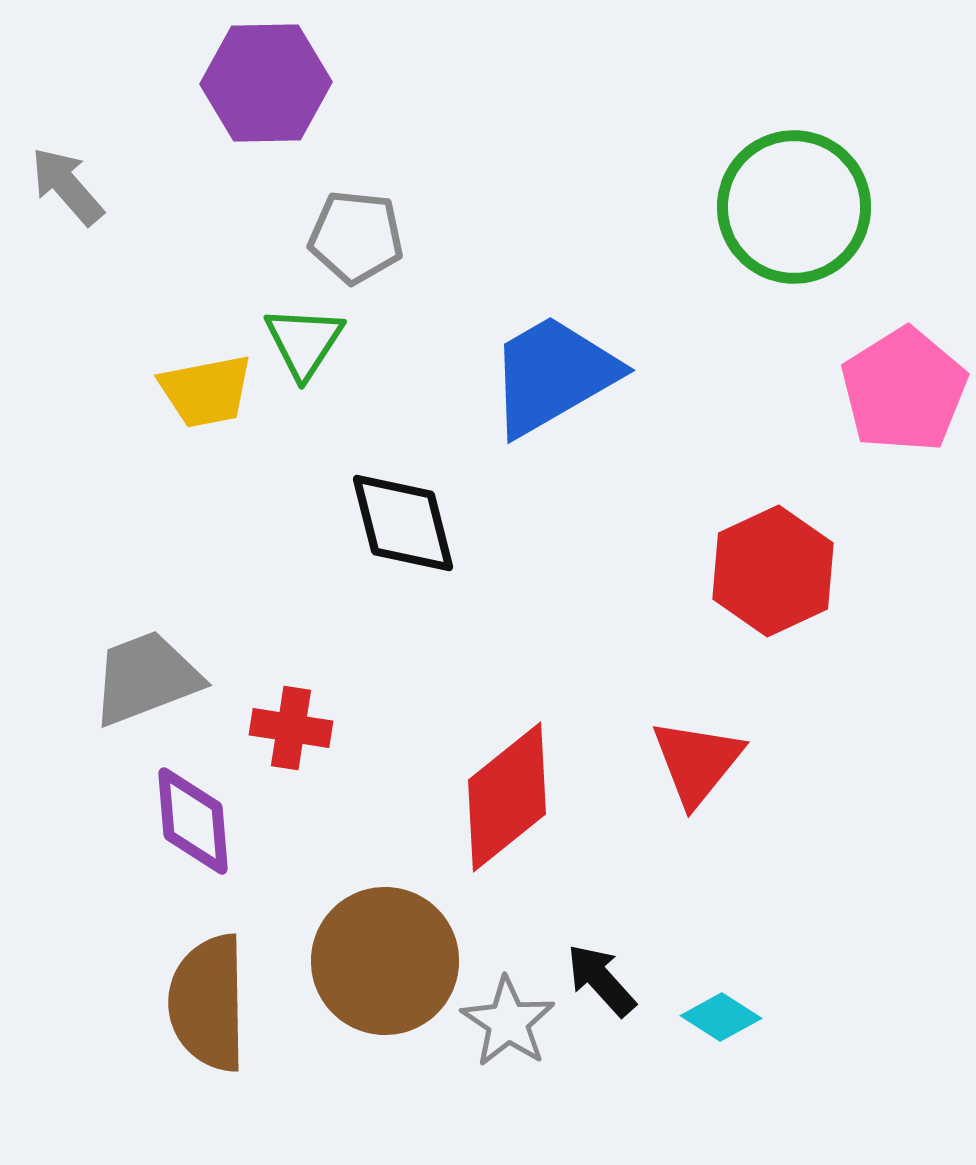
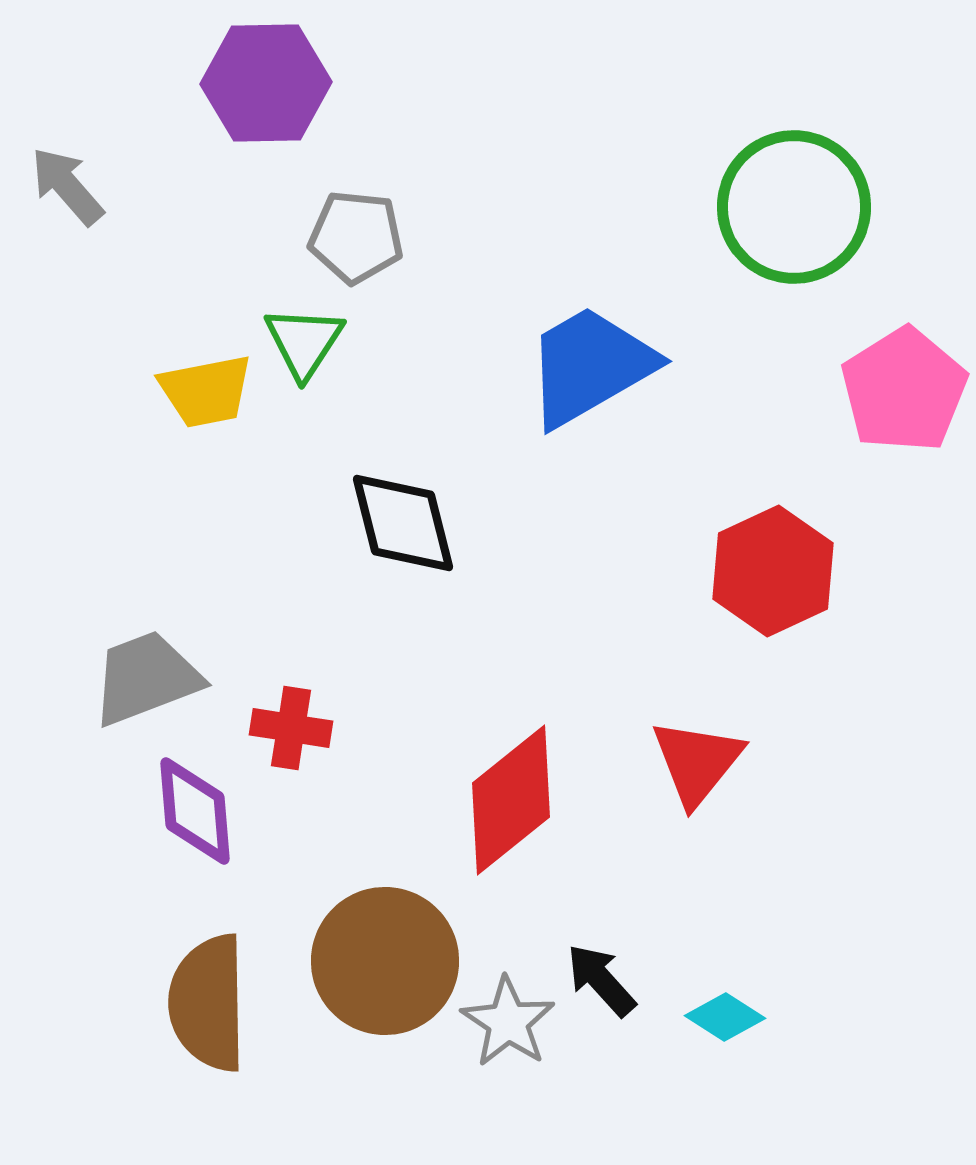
blue trapezoid: moved 37 px right, 9 px up
red diamond: moved 4 px right, 3 px down
purple diamond: moved 2 px right, 10 px up
cyan diamond: moved 4 px right
